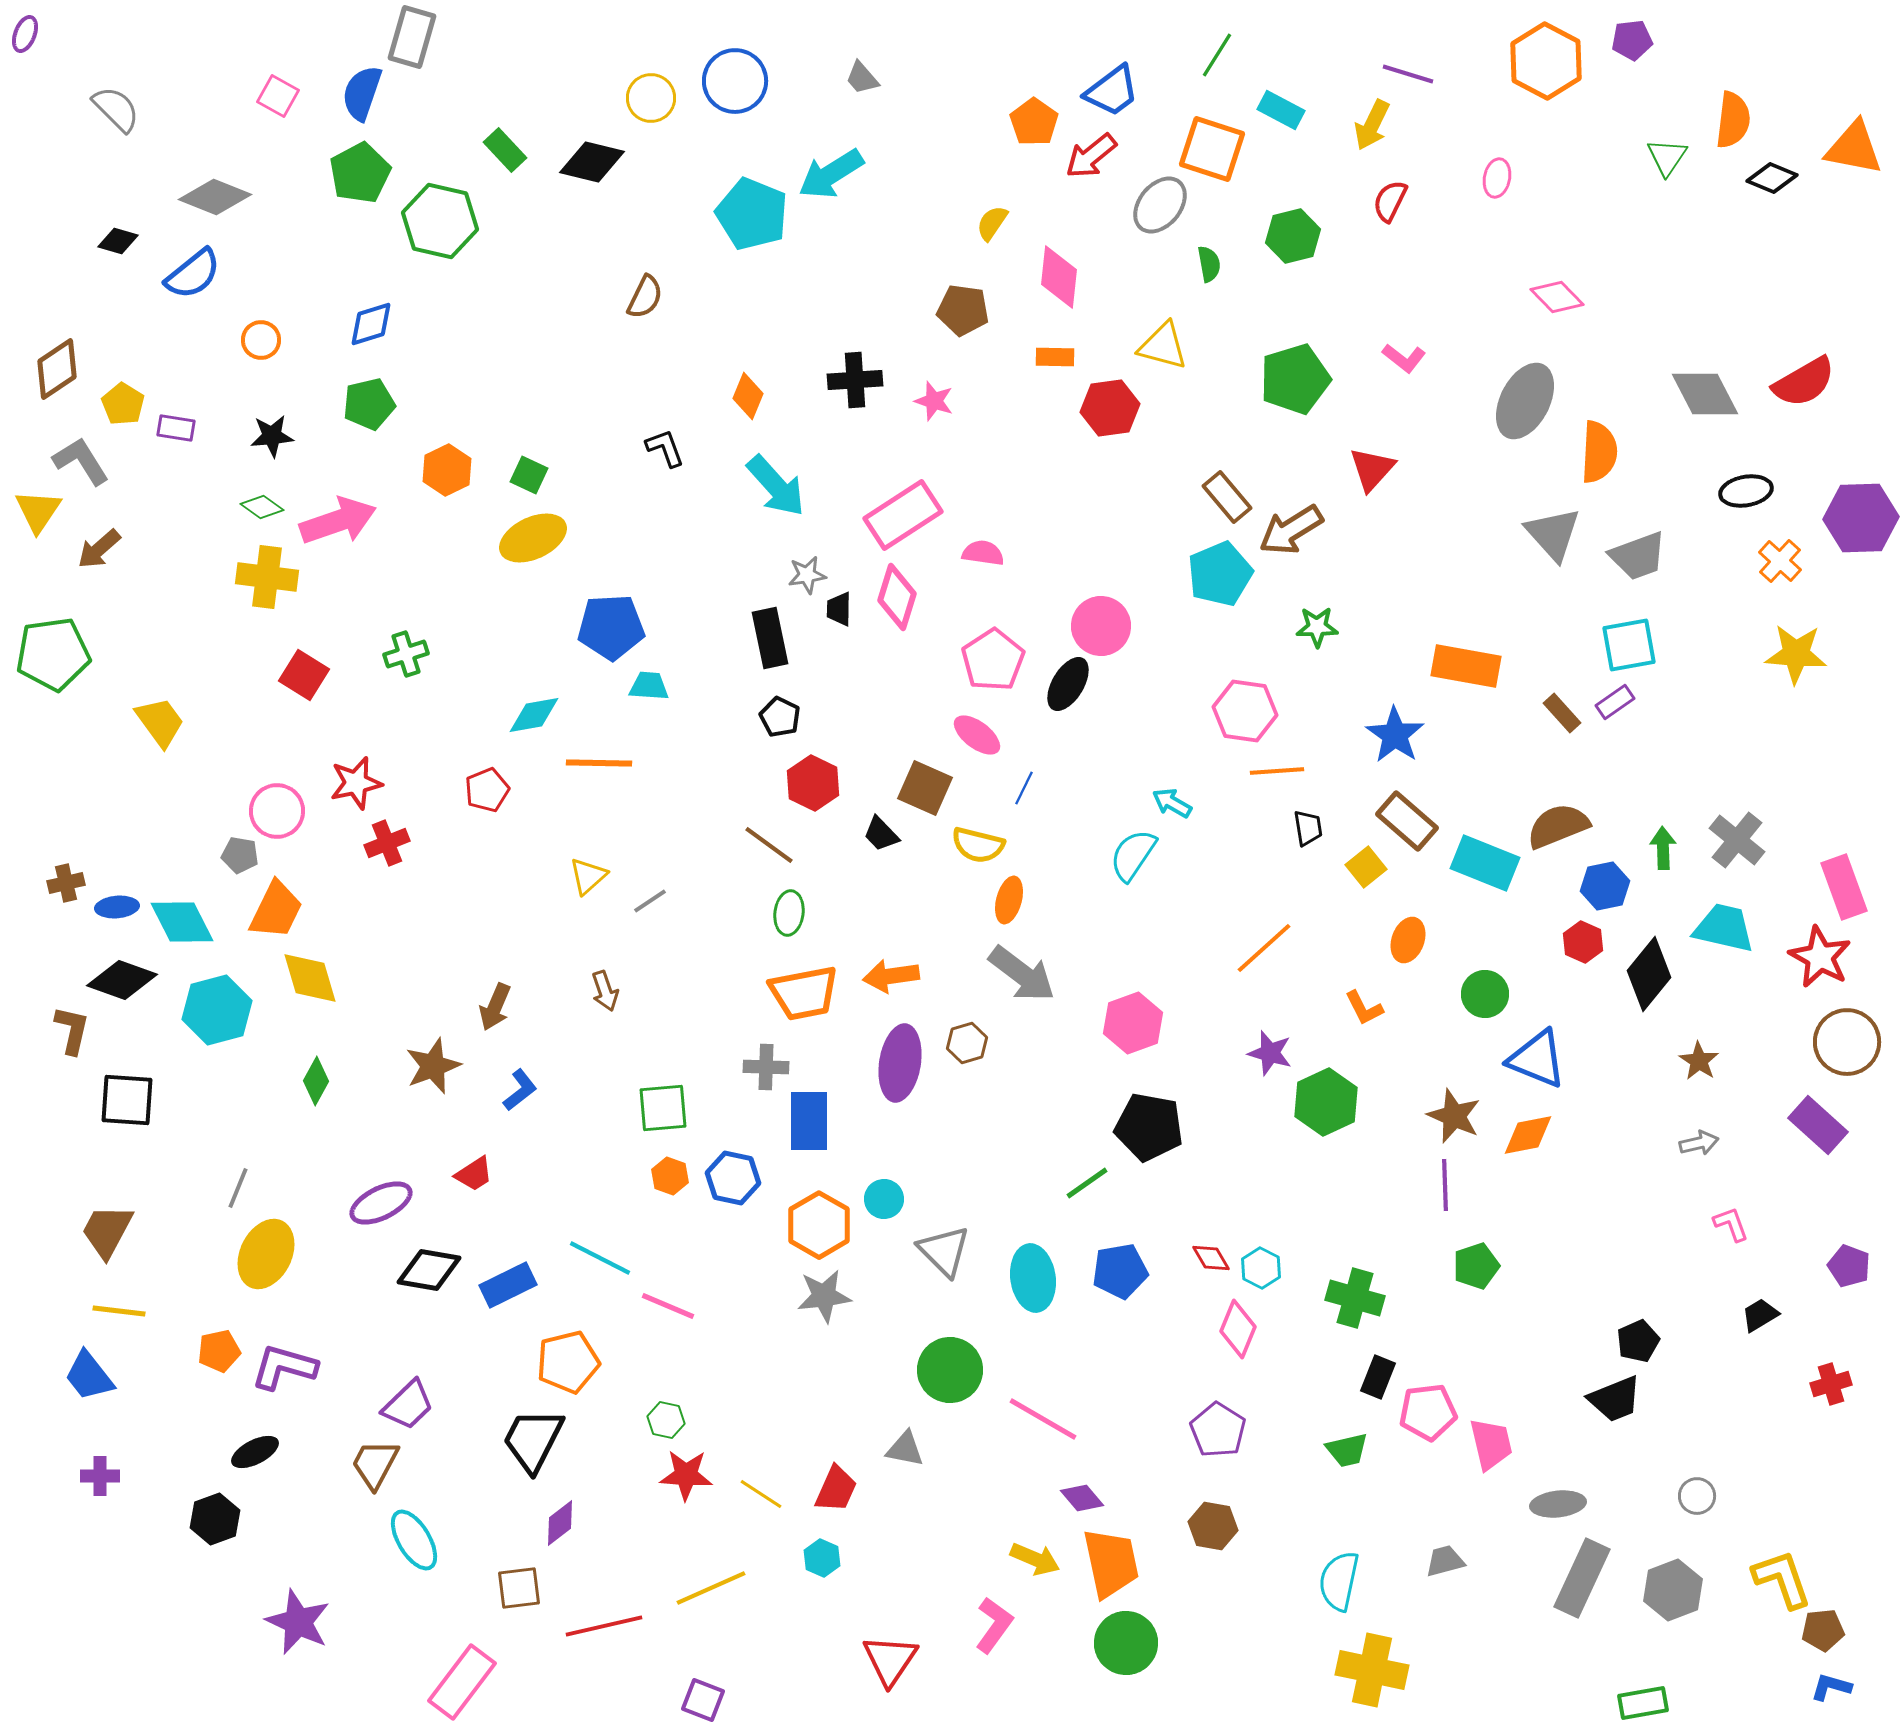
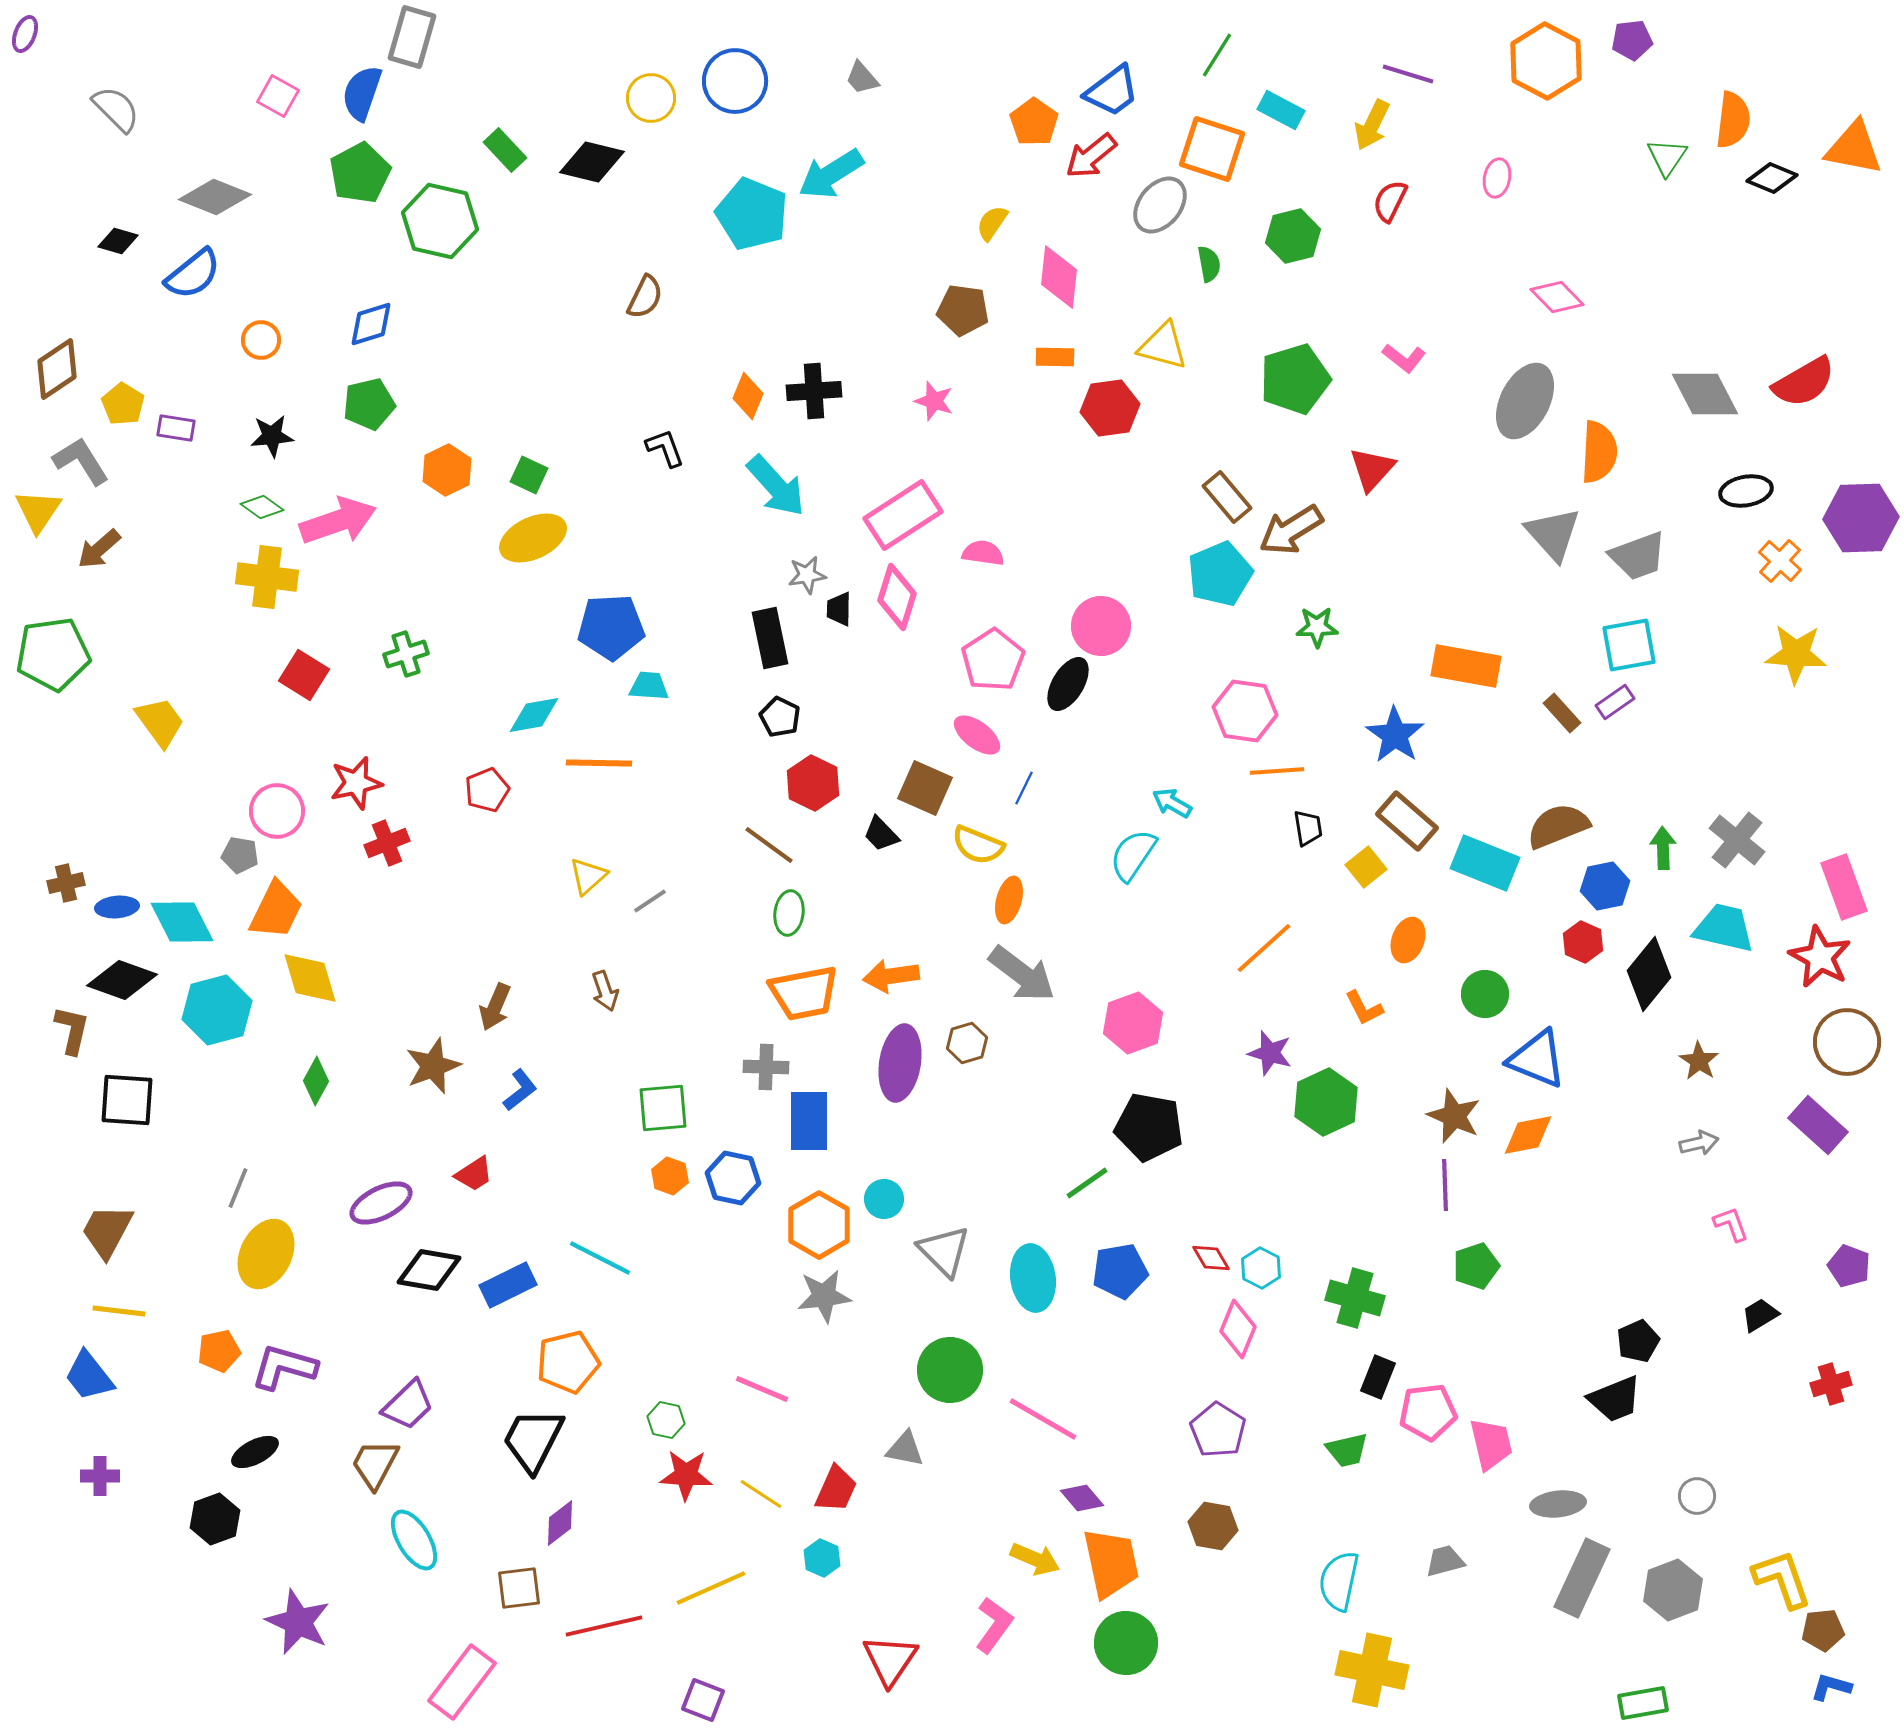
black cross at (855, 380): moved 41 px left, 11 px down
yellow semicircle at (978, 845): rotated 8 degrees clockwise
pink line at (668, 1306): moved 94 px right, 83 px down
